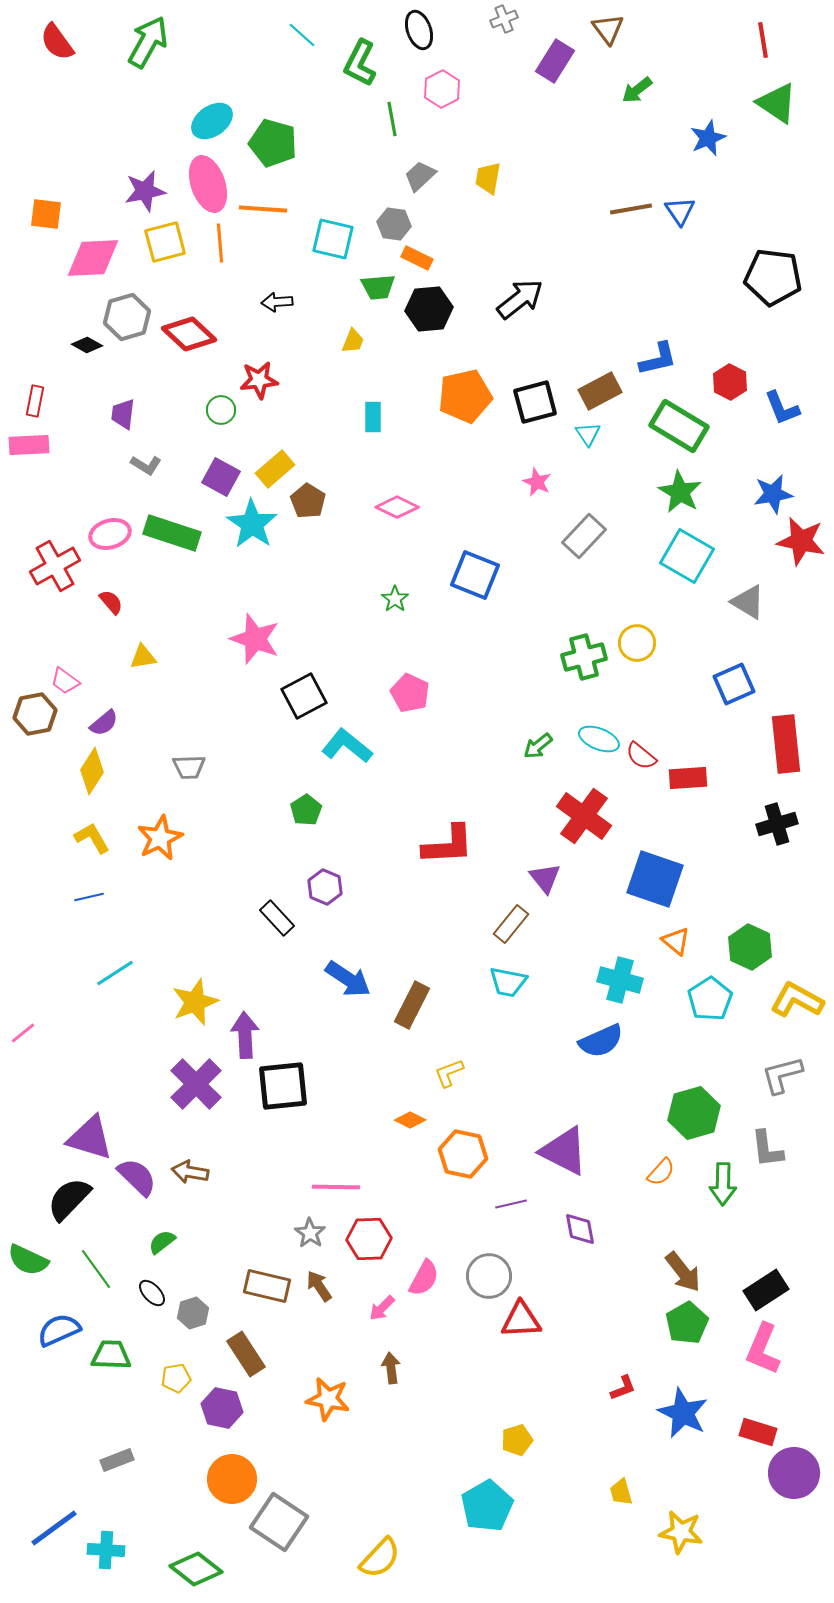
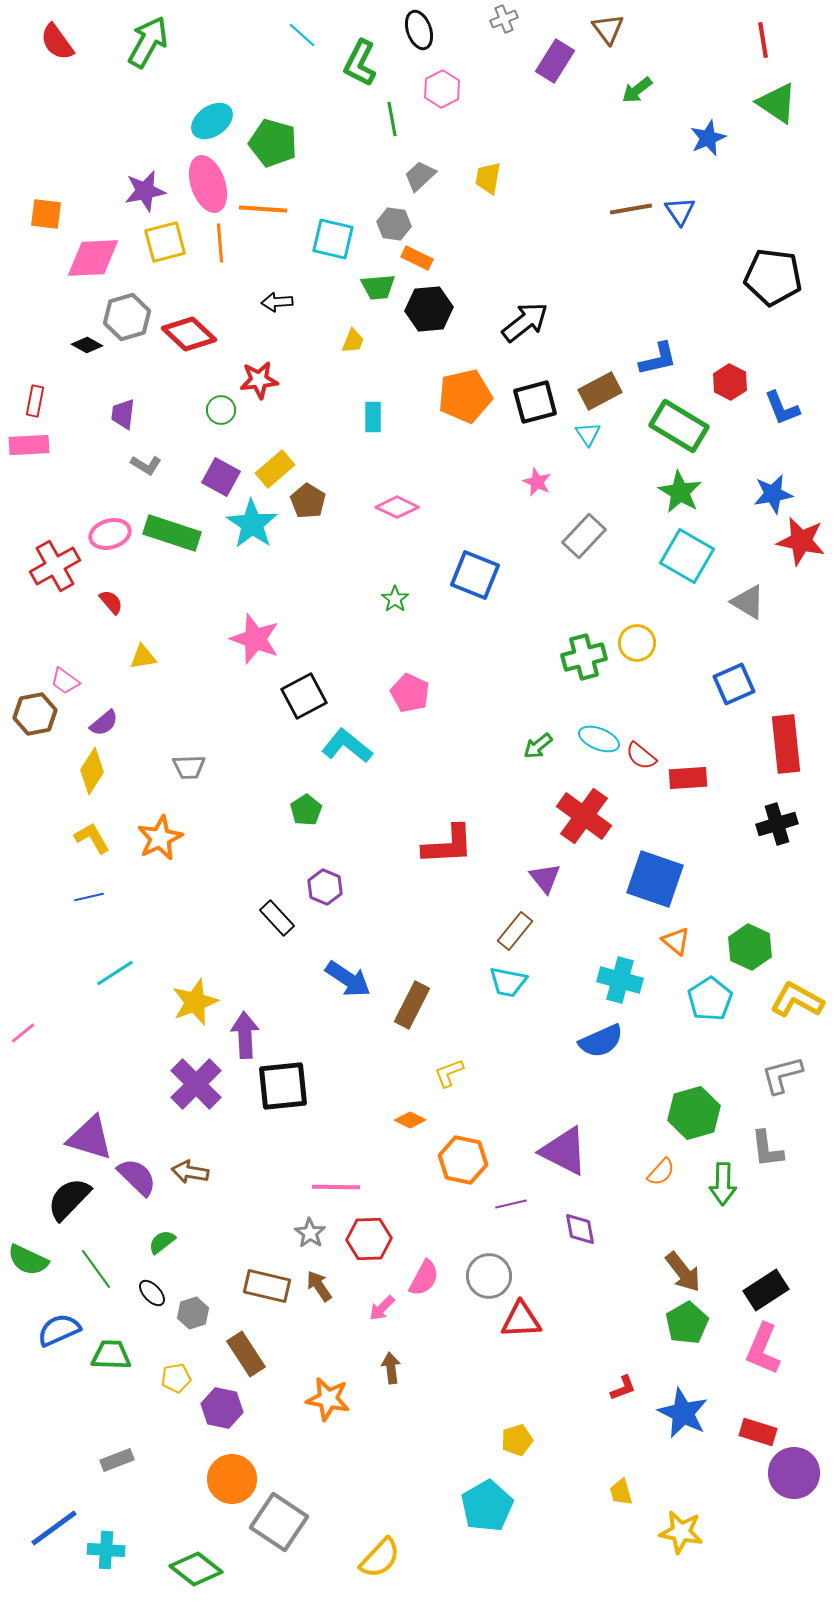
black arrow at (520, 299): moved 5 px right, 23 px down
brown rectangle at (511, 924): moved 4 px right, 7 px down
orange hexagon at (463, 1154): moved 6 px down
